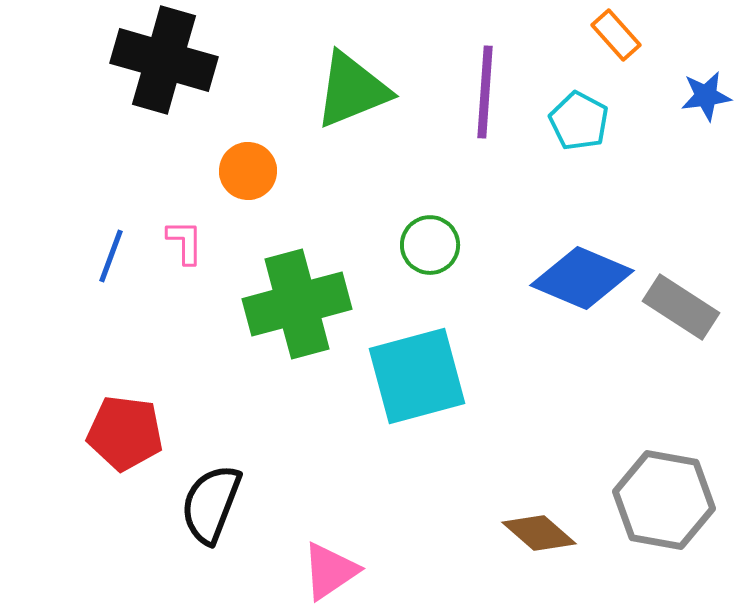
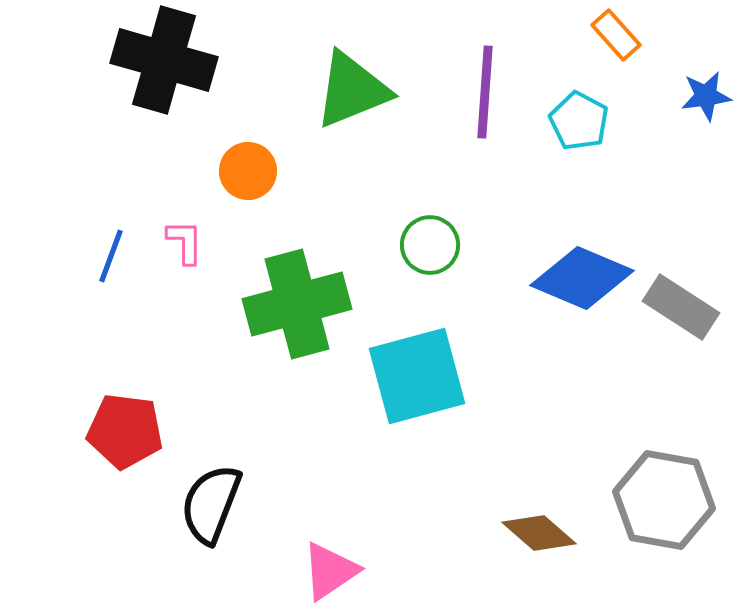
red pentagon: moved 2 px up
